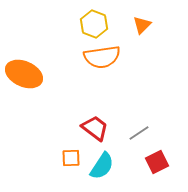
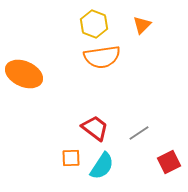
red square: moved 12 px right
